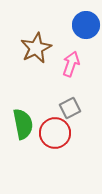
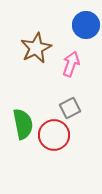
red circle: moved 1 px left, 2 px down
